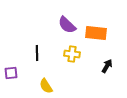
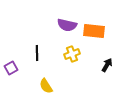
purple semicircle: rotated 30 degrees counterclockwise
orange rectangle: moved 2 px left, 2 px up
yellow cross: rotated 28 degrees counterclockwise
black arrow: moved 1 px up
purple square: moved 5 px up; rotated 24 degrees counterclockwise
